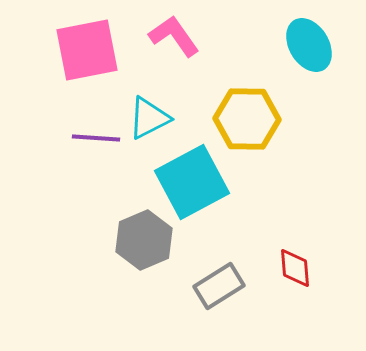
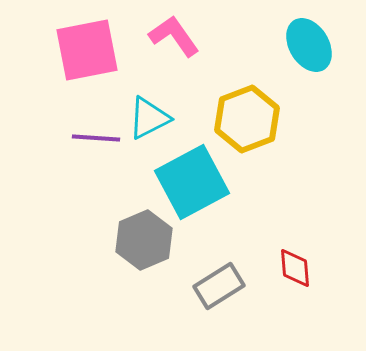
yellow hexagon: rotated 22 degrees counterclockwise
